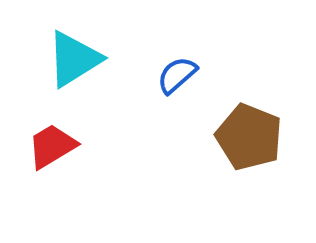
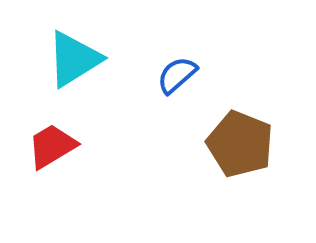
brown pentagon: moved 9 px left, 7 px down
